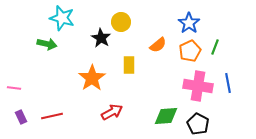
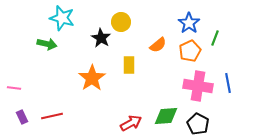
green line: moved 9 px up
red arrow: moved 19 px right, 11 px down
purple rectangle: moved 1 px right
